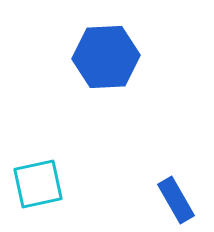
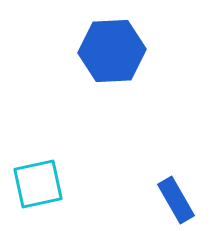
blue hexagon: moved 6 px right, 6 px up
